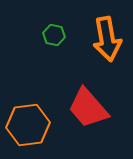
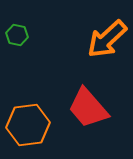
green hexagon: moved 37 px left
orange arrow: rotated 57 degrees clockwise
